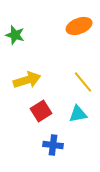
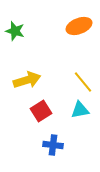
green star: moved 4 px up
cyan triangle: moved 2 px right, 4 px up
